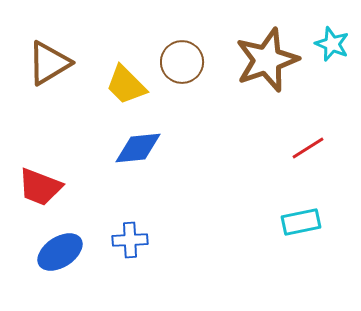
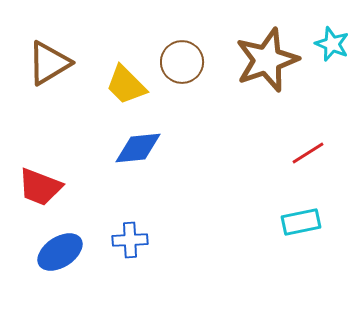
red line: moved 5 px down
